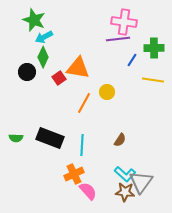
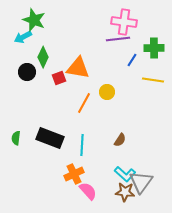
cyan arrow: moved 21 px left
red square: rotated 16 degrees clockwise
green semicircle: rotated 96 degrees clockwise
